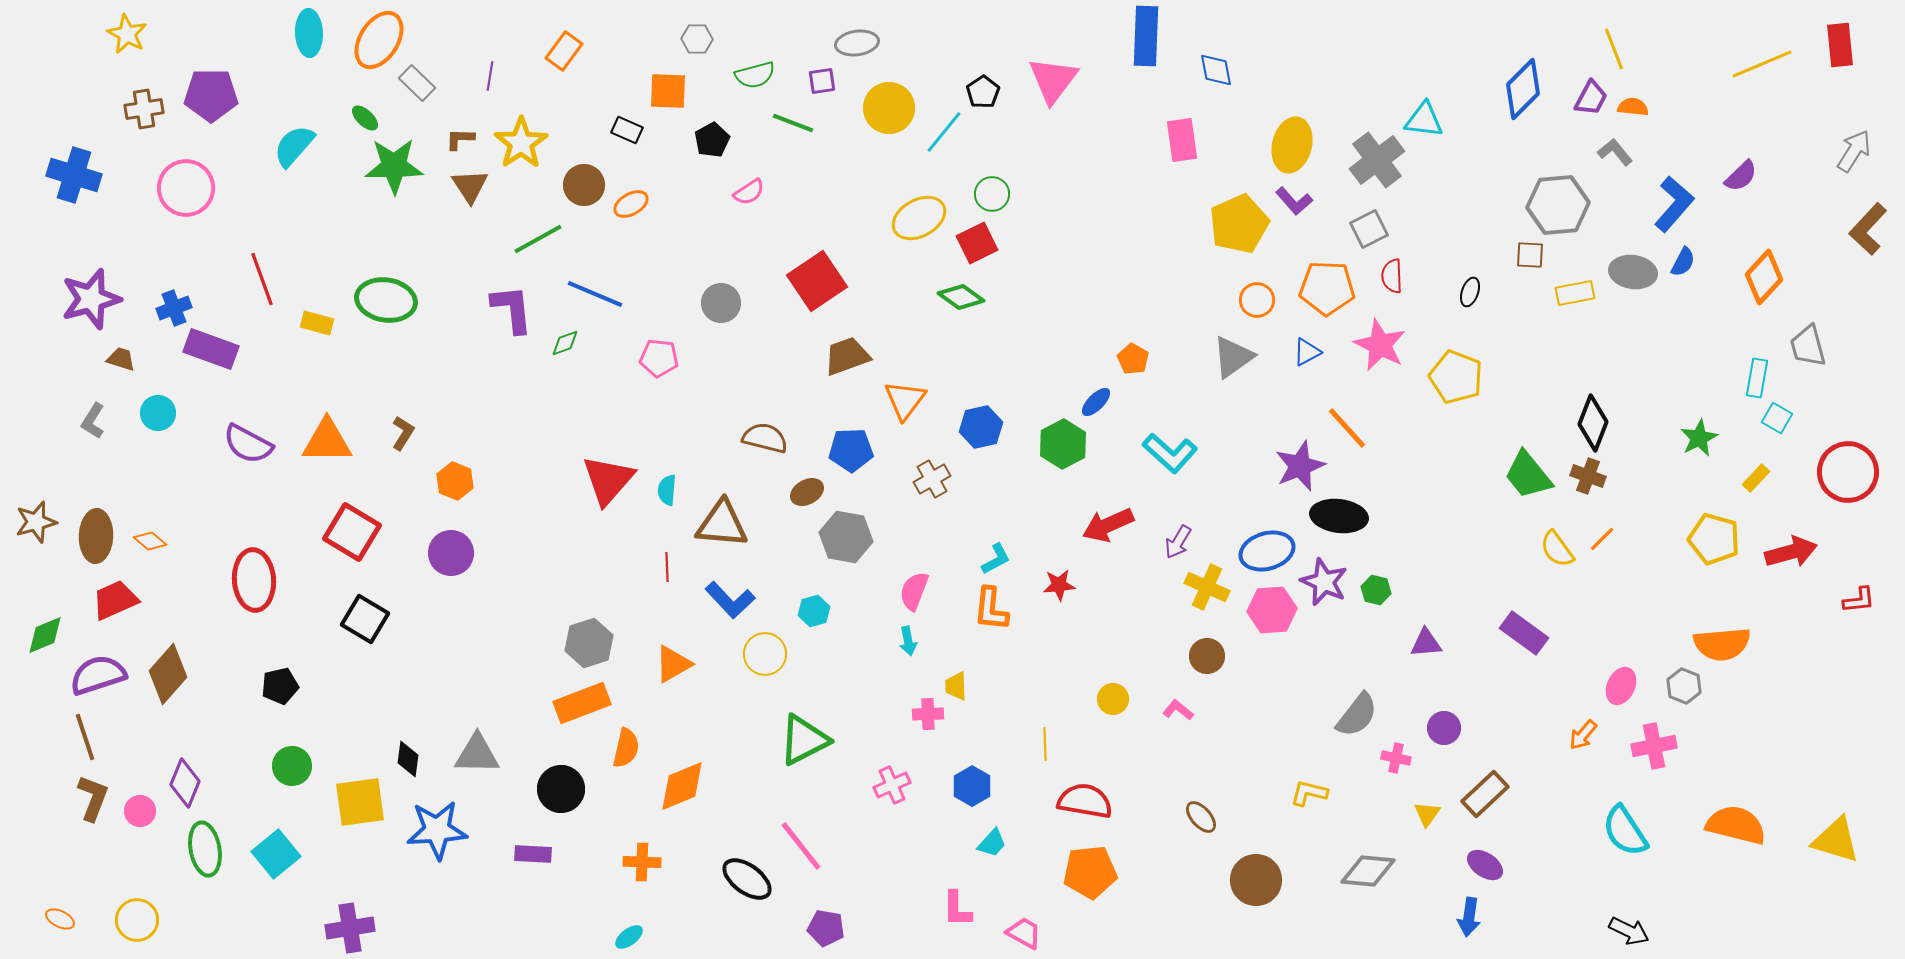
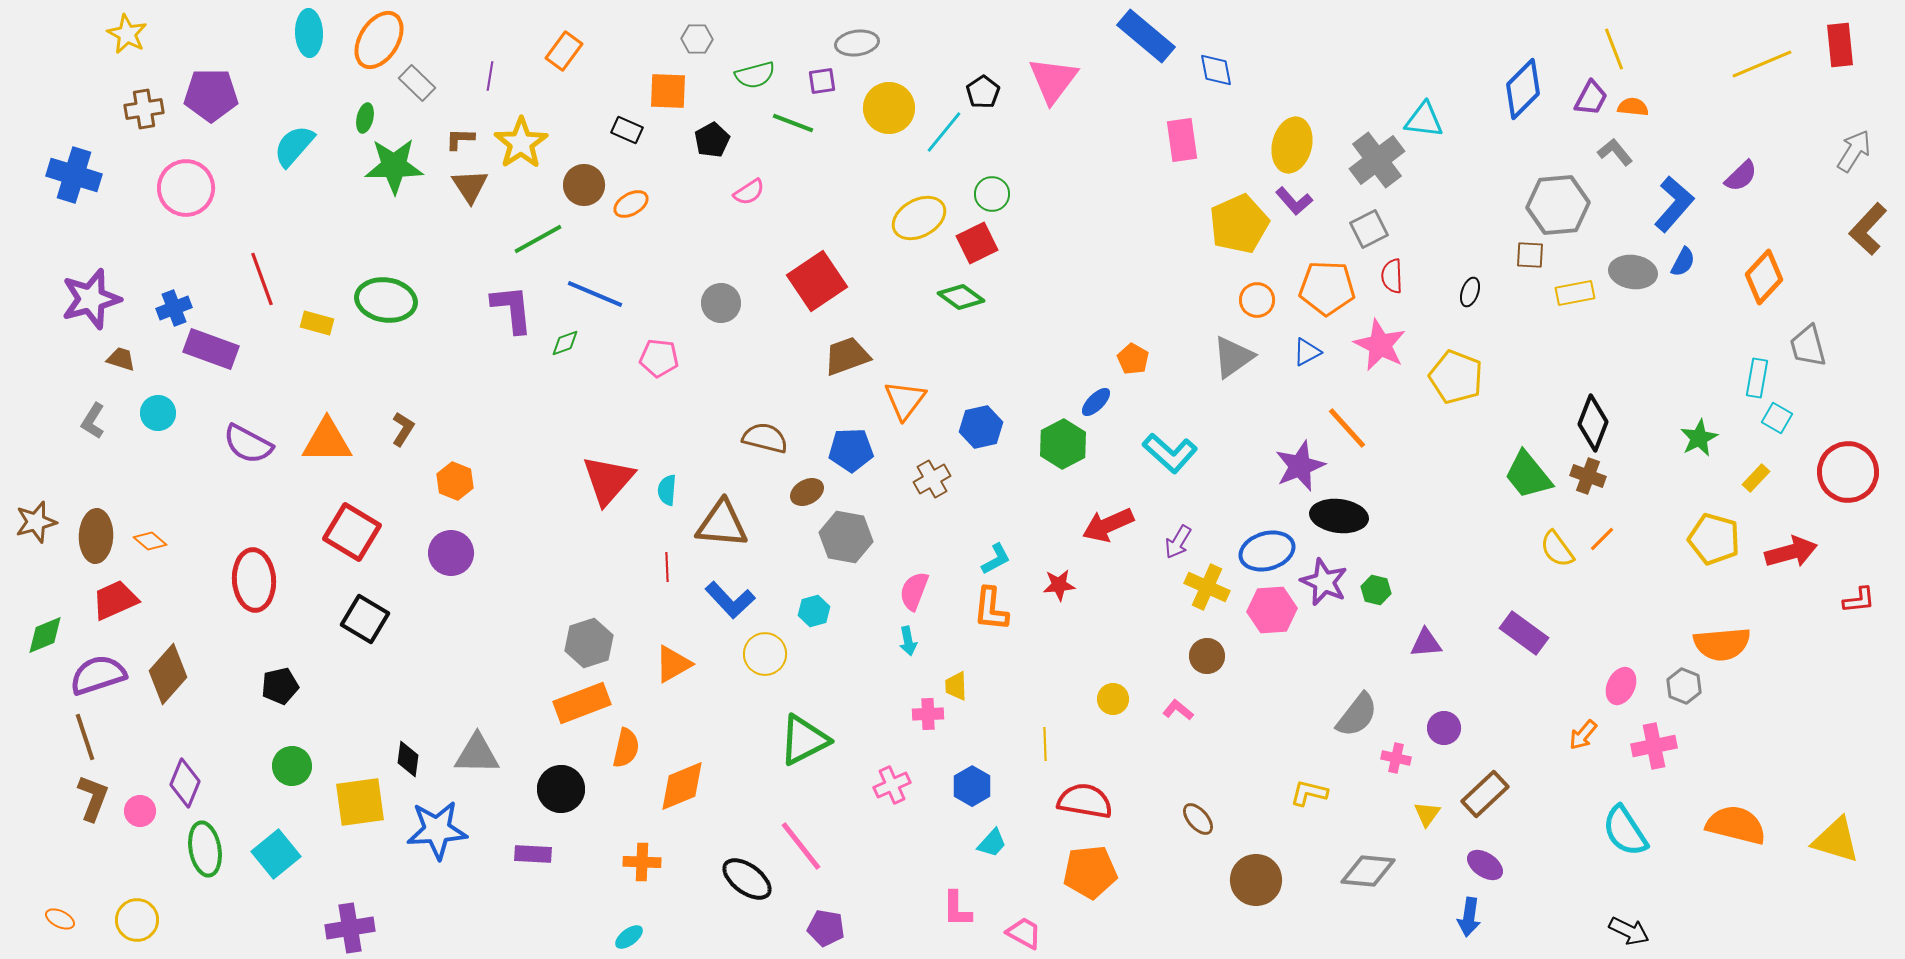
blue rectangle at (1146, 36): rotated 52 degrees counterclockwise
green ellipse at (365, 118): rotated 60 degrees clockwise
brown L-shape at (403, 433): moved 4 px up
brown ellipse at (1201, 817): moved 3 px left, 2 px down
